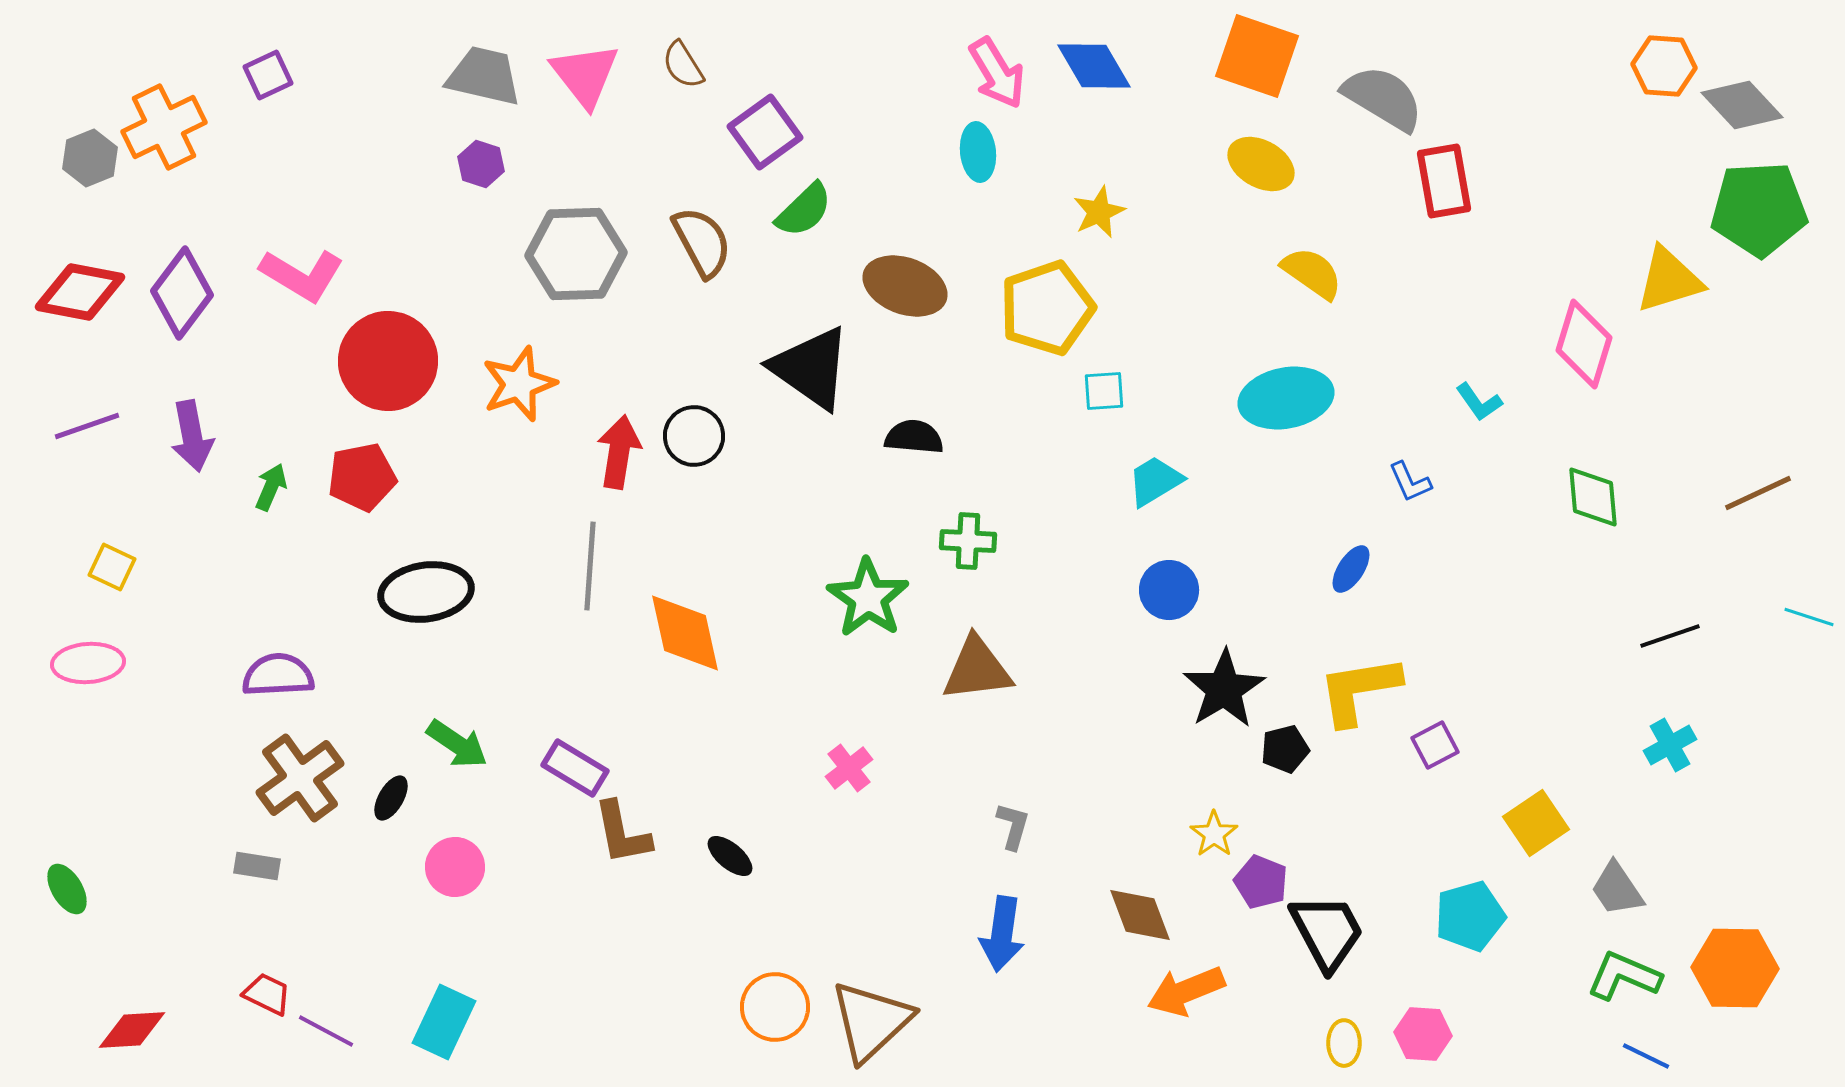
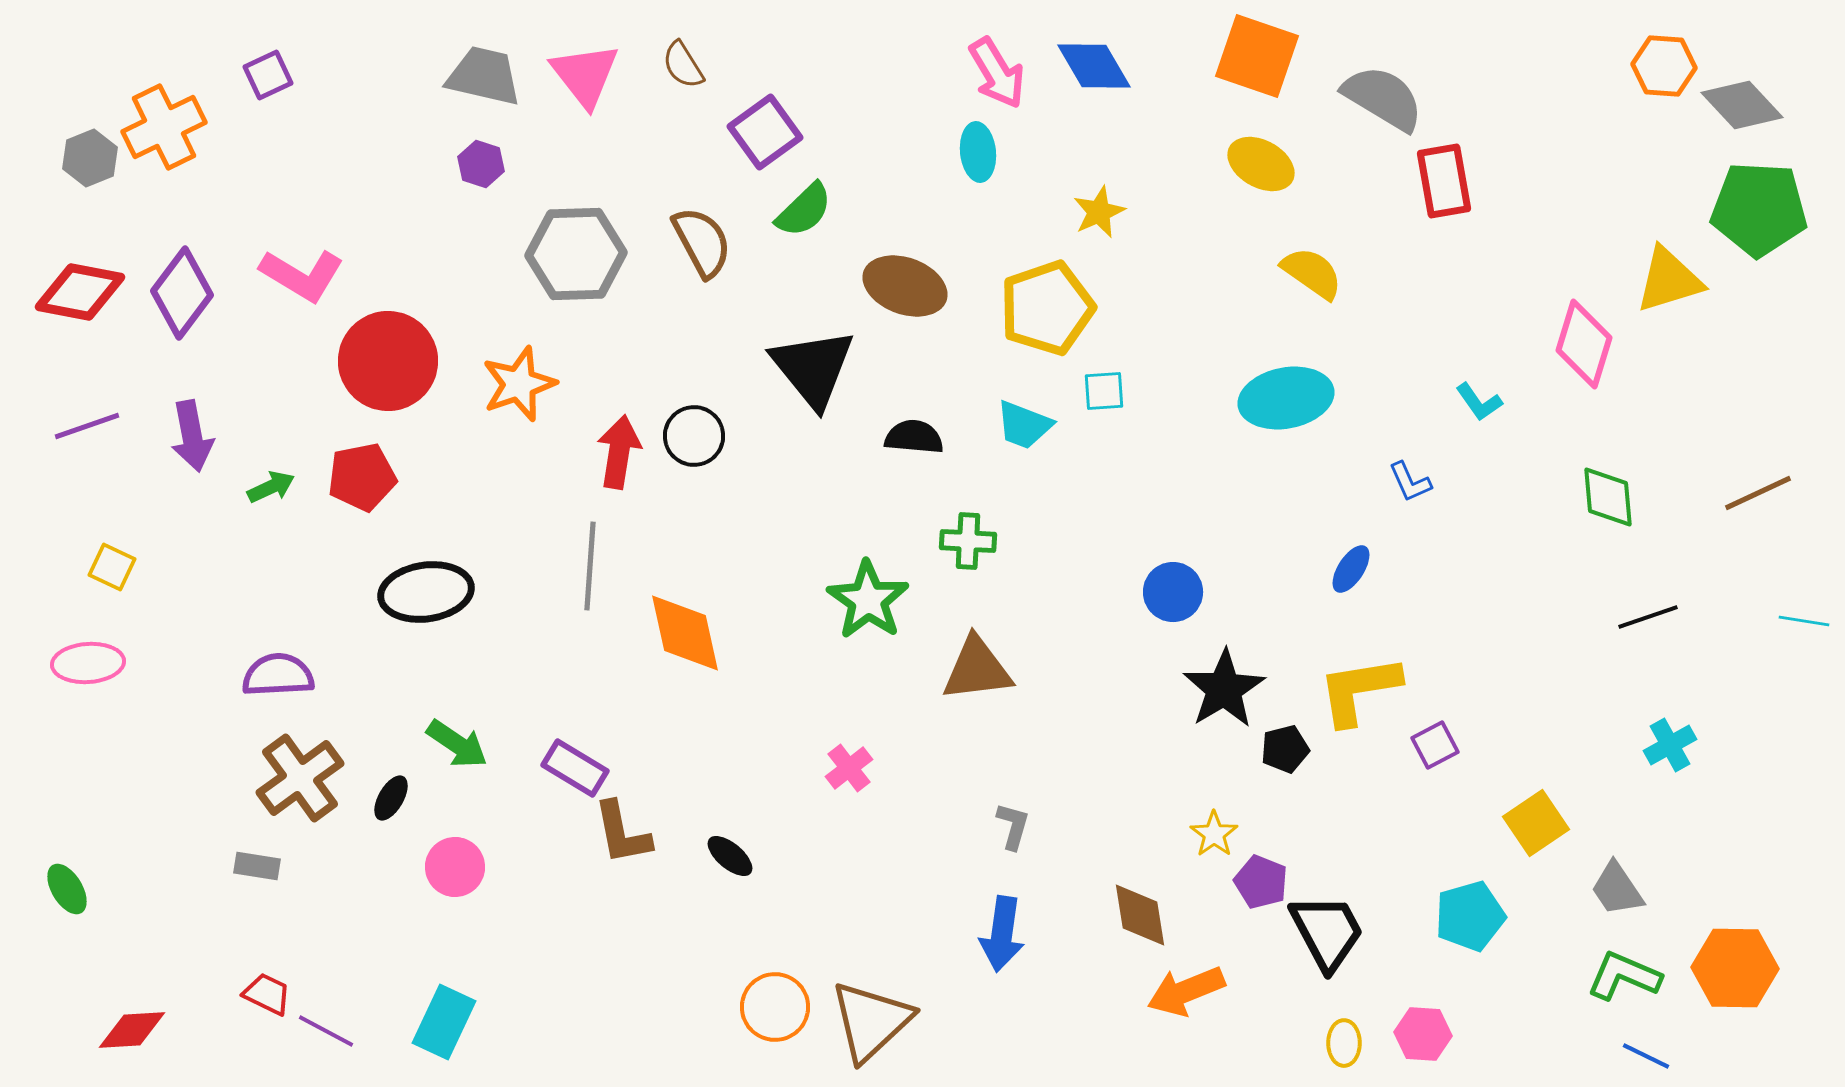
green pentagon at (1759, 209): rotated 6 degrees clockwise
black triangle at (811, 368): moved 2 px right; rotated 16 degrees clockwise
cyan trapezoid at (1155, 481): moved 131 px left, 56 px up; rotated 128 degrees counterclockwise
green arrow at (271, 487): rotated 42 degrees clockwise
green diamond at (1593, 497): moved 15 px right
blue circle at (1169, 590): moved 4 px right, 2 px down
green star at (868, 598): moved 2 px down
cyan line at (1809, 617): moved 5 px left, 4 px down; rotated 9 degrees counterclockwise
black line at (1670, 636): moved 22 px left, 19 px up
brown diamond at (1140, 915): rotated 12 degrees clockwise
